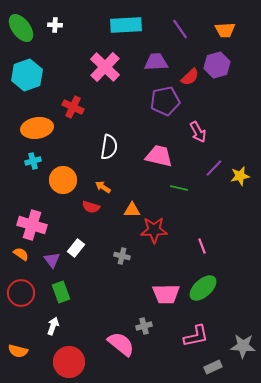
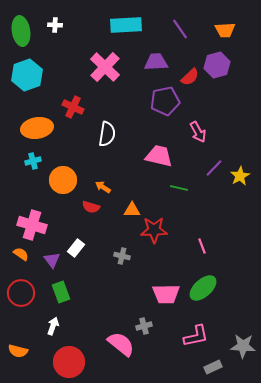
green ellipse at (21, 28): moved 3 px down; rotated 28 degrees clockwise
white semicircle at (109, 147): moved 2 px left, 13 px up
yellow star at (240, 176): rotated 18 degrees counterclockwise
